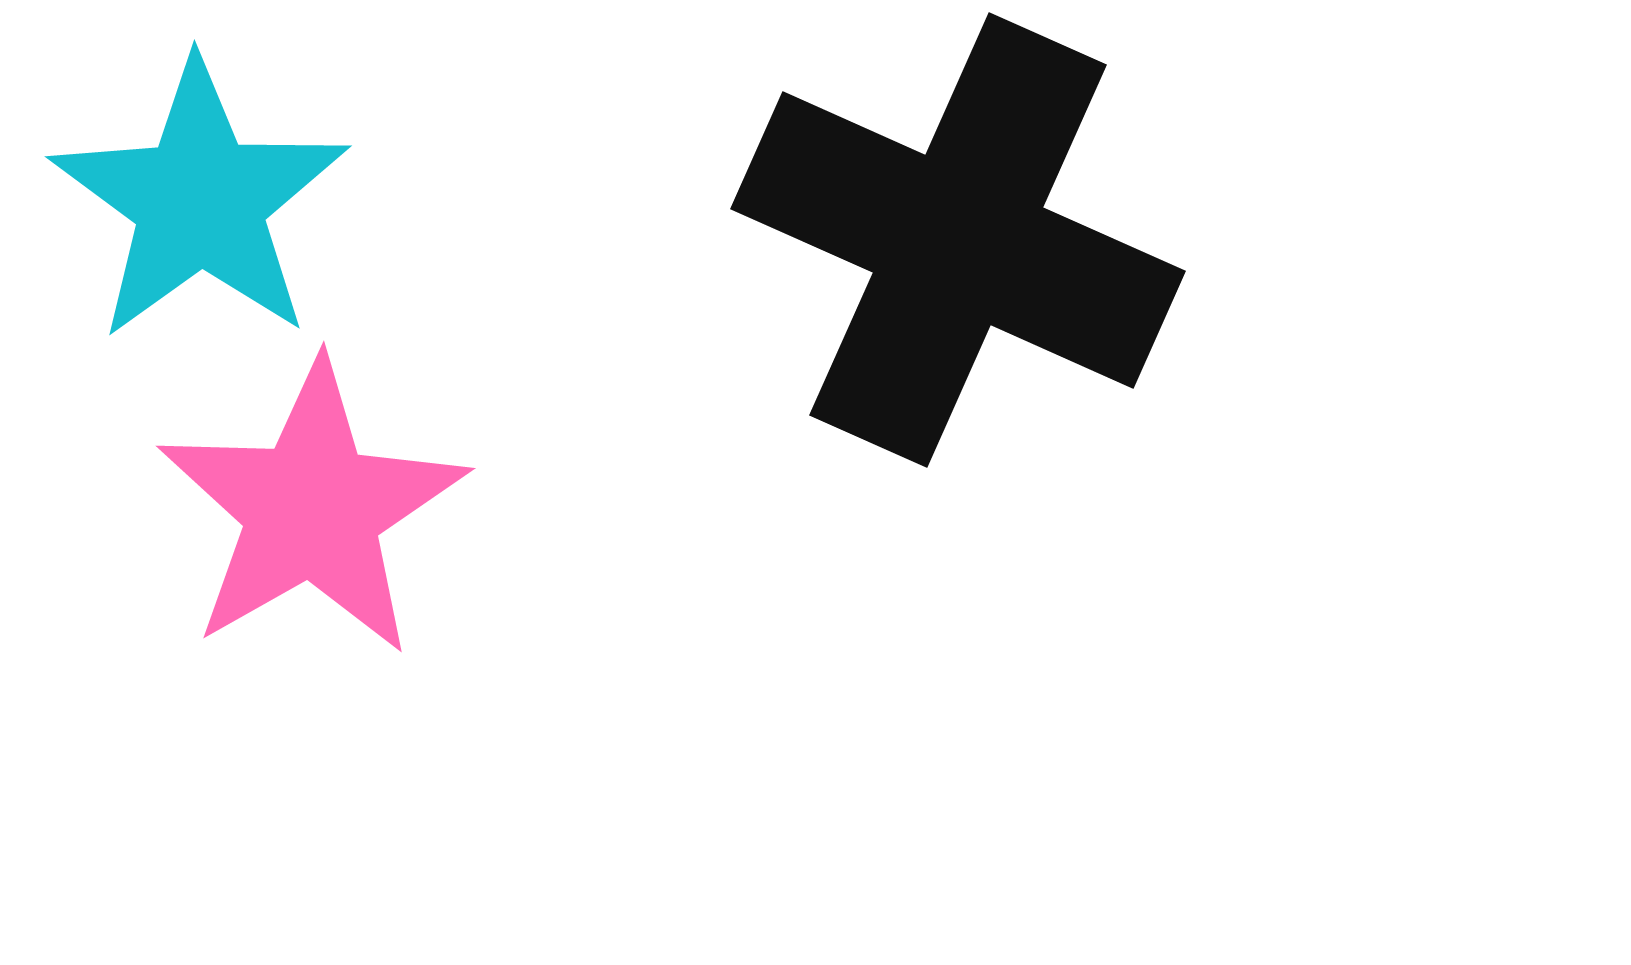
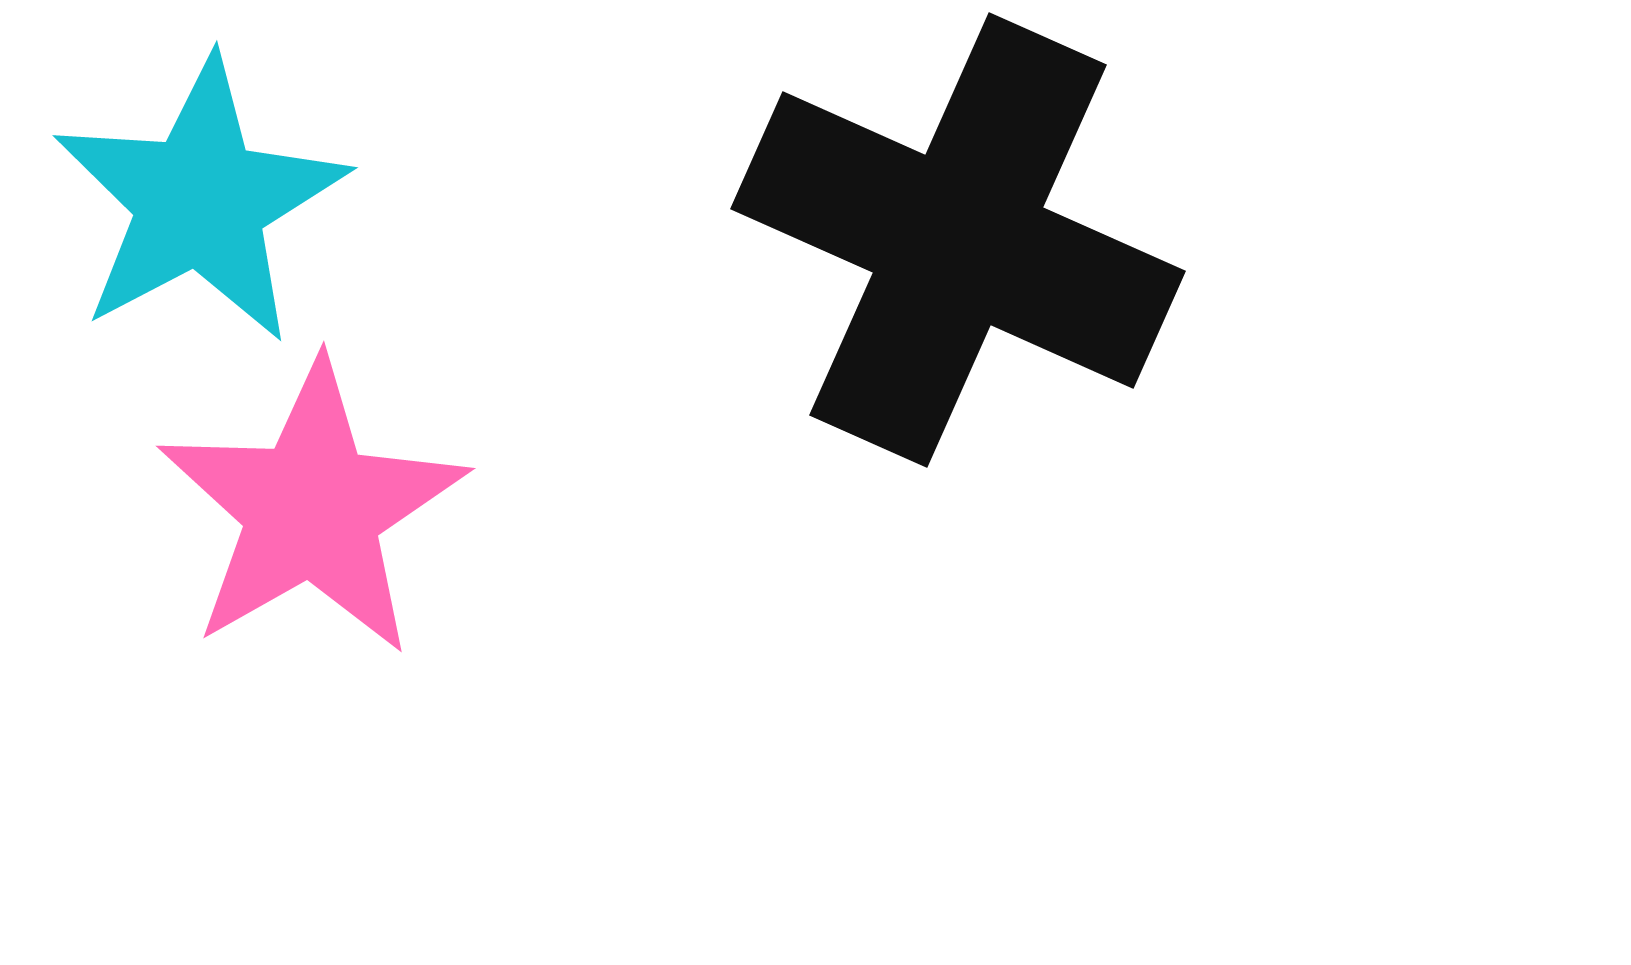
cyan star: rotated 8 degrees clockwise
